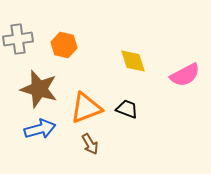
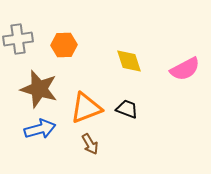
orange hexagon: rotated 15 degrees counterclockwise
yellow diamond: moved 4 px left
pink semicircle: moved 6 px up
